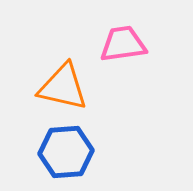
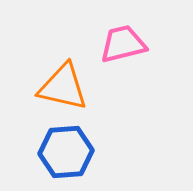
pink trapezoid: rotated 6 degrees counterclockwise
